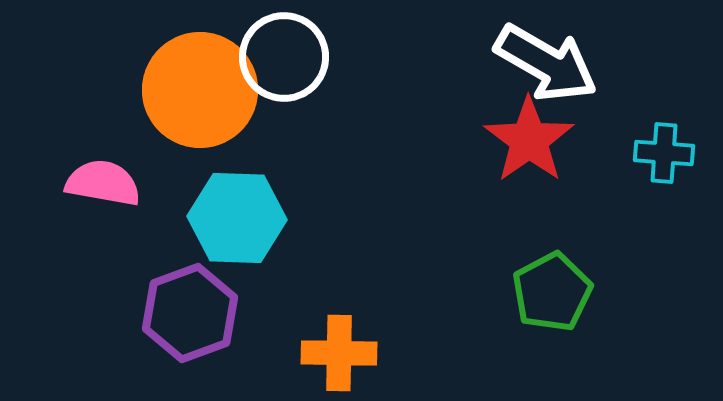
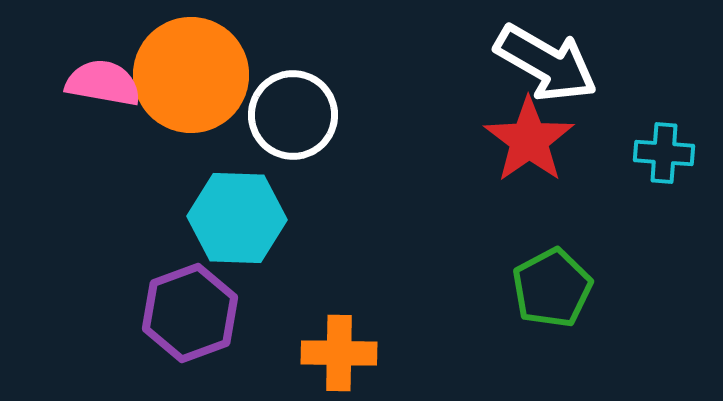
white circle: moved 9 px right, 58 px down
orange circle: moved 9 px left, 15 px up
pink semicircle: moved 100 px up
green pentagon: moved 4 px up
